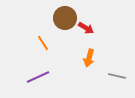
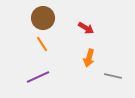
brown circle: moved 22 px left
orange line: moved 1 px left, 1 px down
gray line: moved 4 px left
